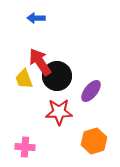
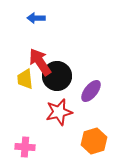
yellow trapezoid: moved 1 px right; rotated 15 degrees clockwise
red star: rotated 12 degrees counterclockwise
